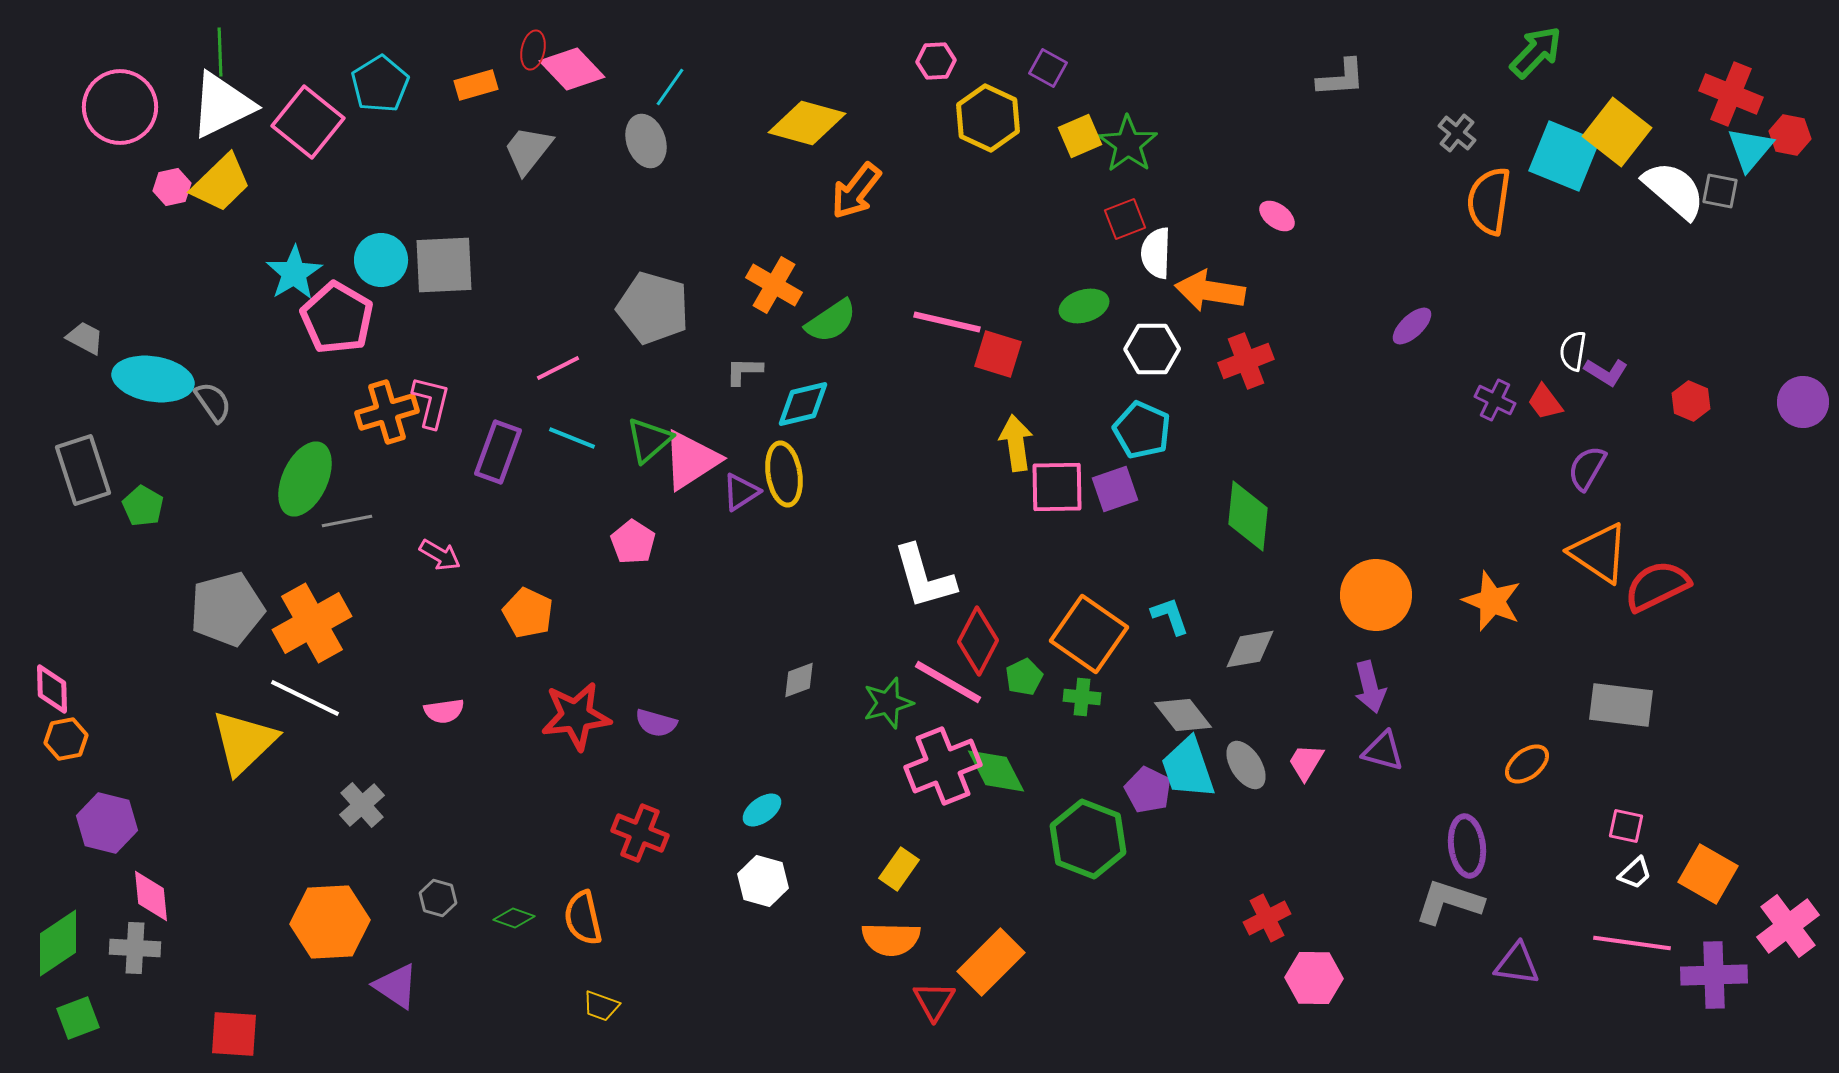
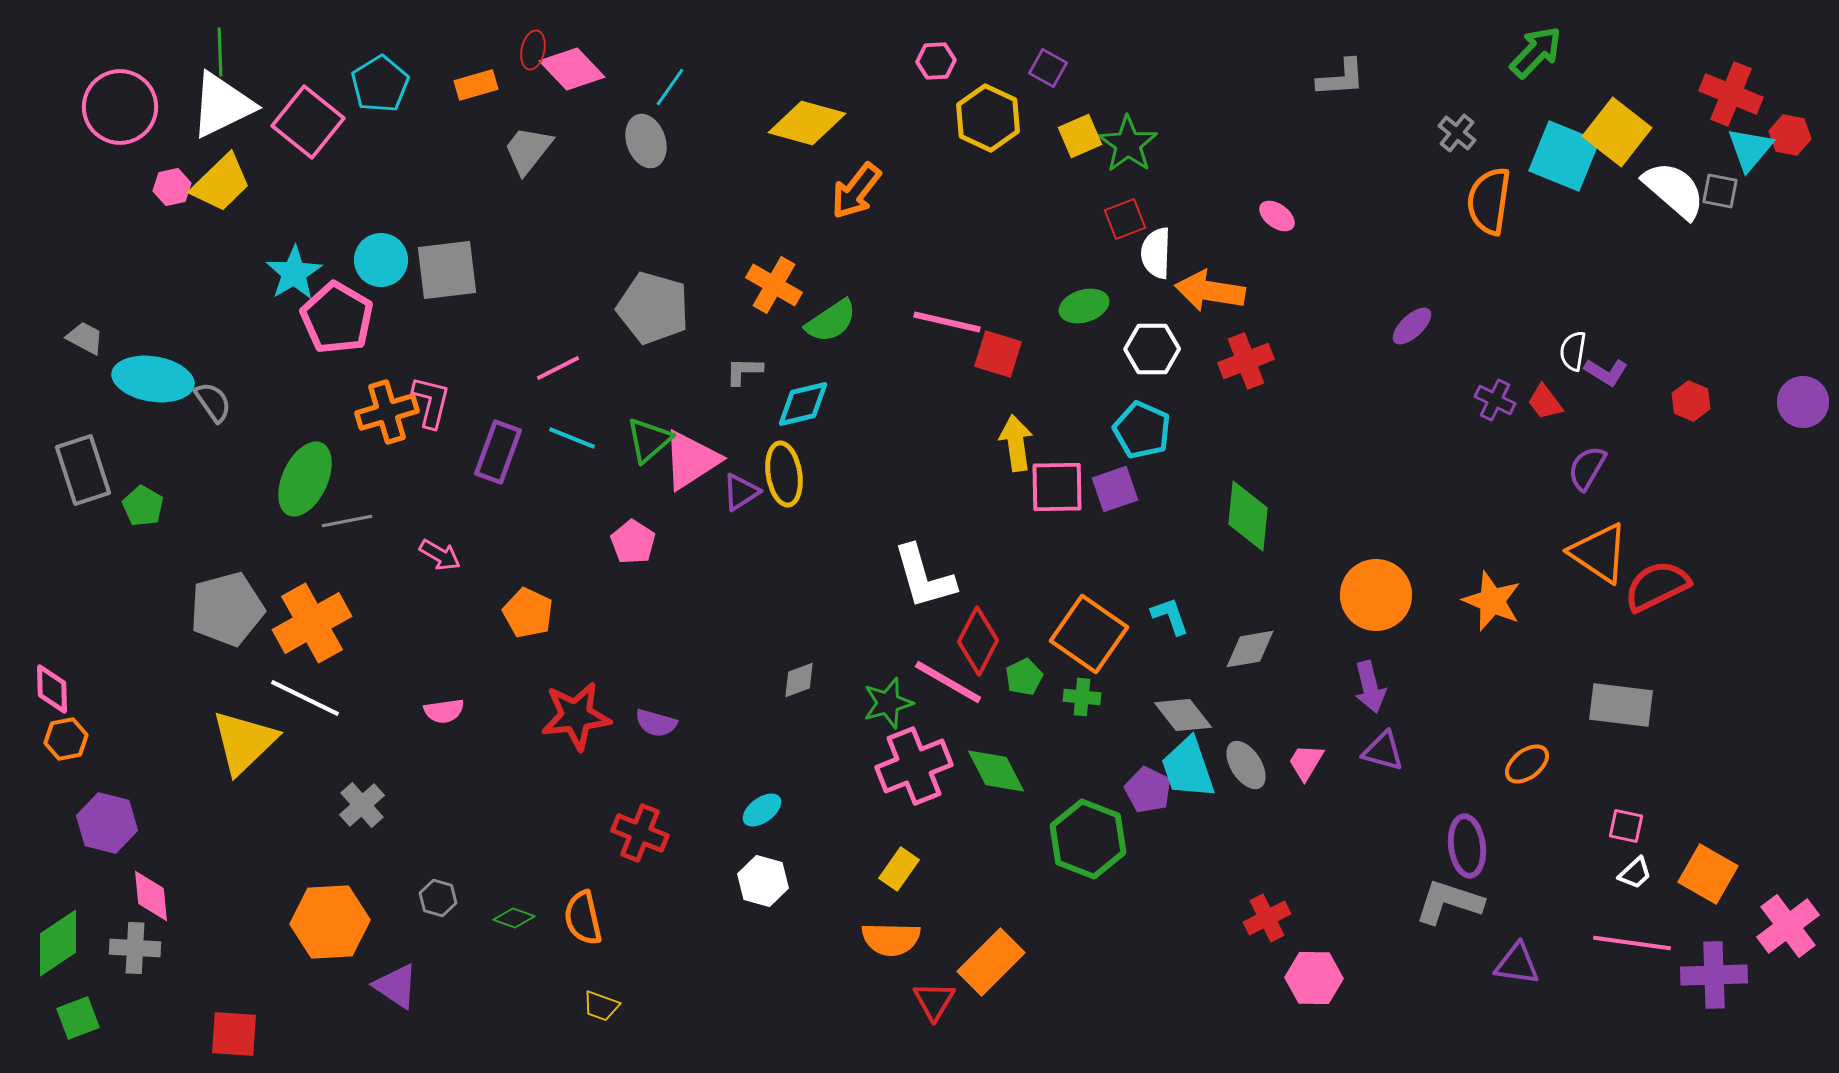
gray square at (444, 265): moved 3 px right, 5 px down; rotated 4 degrees counterclockwise
pink cross at (943, 766): moved 29 px left
